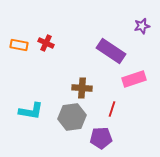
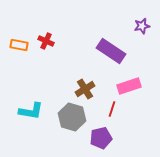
red cross: moved 2 px up
pink rectangle: moved 5 px left, 7 px down
brown cross: moved 3 px right, 1 px down; rotated 36 degrees counterclockwise
gray hexagon: rotated 24 degrees clockwise
purple pentagon: rotated 10 degrees counterclockwise
